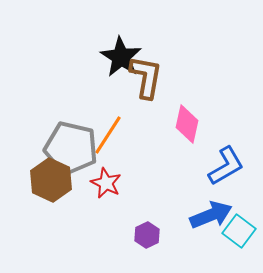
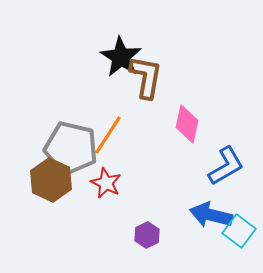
blue arrow: rotated 144 degrees counterclockwise
